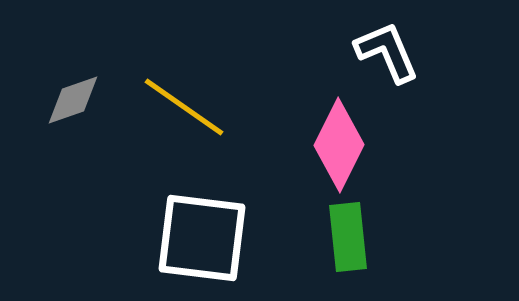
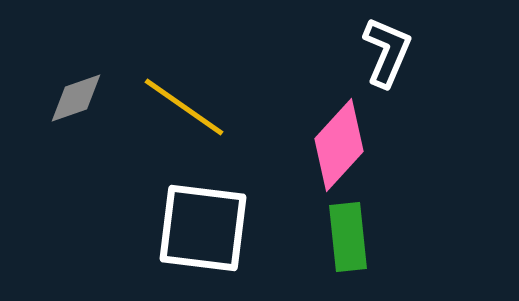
white L-shape: rotated 46 degrees clockwise
gray diamond: moved 3 px right, 2 px up
pink diamond: rotated 16 degrees clockwise
white square: moved 1 px right, 10 px up
